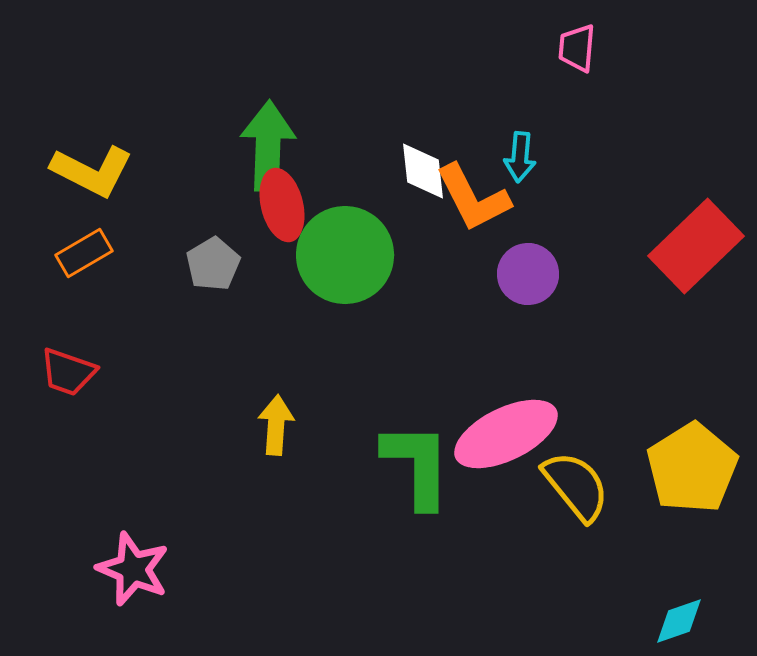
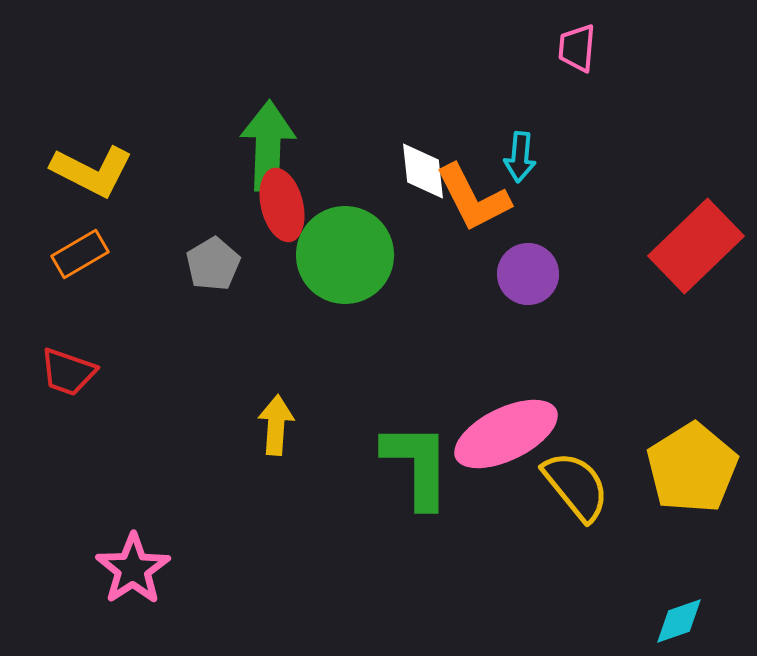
orange rectangle: moved 4 px left, 1 px down
pink star: rotated 16 degrees clockwise
